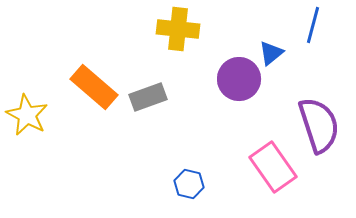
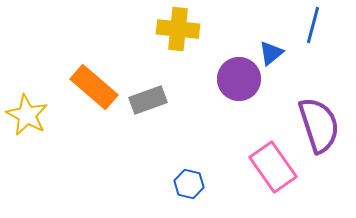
gray rectangle: moved 3 px down
